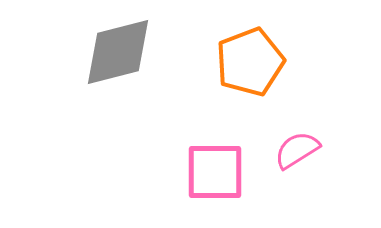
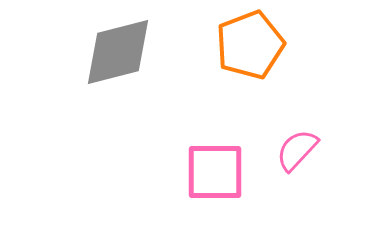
orange pentagon: moved 17 px up
pink semicircle: rotated 15 degrees counterclockwise
